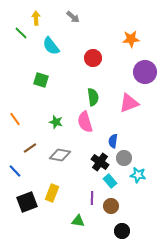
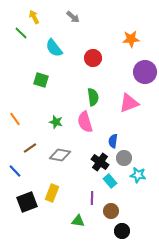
yellow arrow: moved 2 px left, 1 px up; rotated 24 degrees counterclockwise
cyan semicircle: moved 3 px right, 2 px down
brown circle: moved 5 px down
